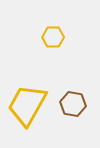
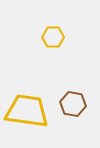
yellow trapezoid: moved 6 px down; rotated 69 degrees clockwise
